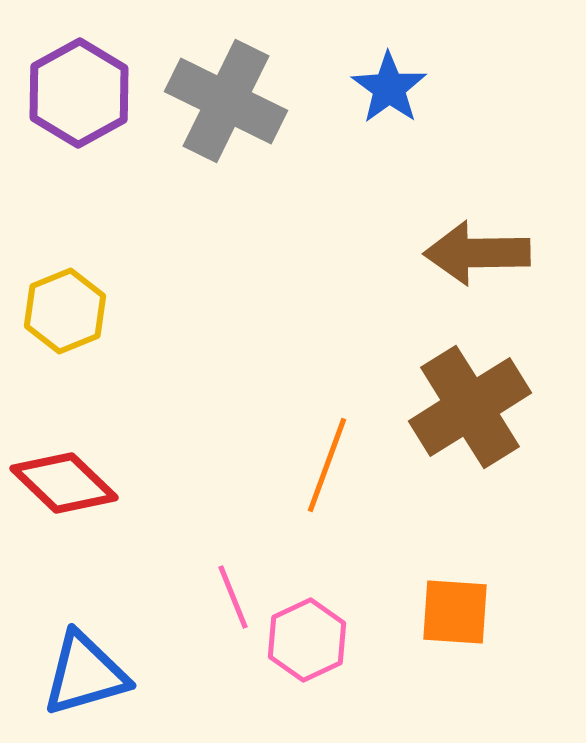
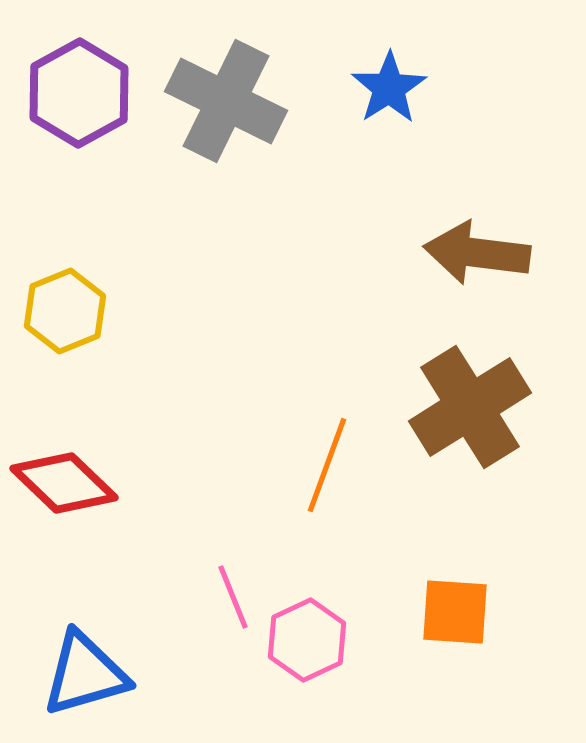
blue star: rotated 4 degrees clockwise
brown arrow: rotated 8 degrees clockwise
